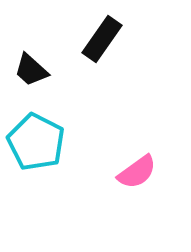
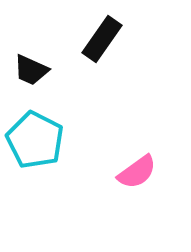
black trapezoid: rotated 18 degrees counterclockwise
cyan pentagon: moved 1 px left, 2 px up
